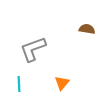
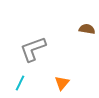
cyan line: moved 1 px right, 1 px up; rotated 28 degrees clockwise
